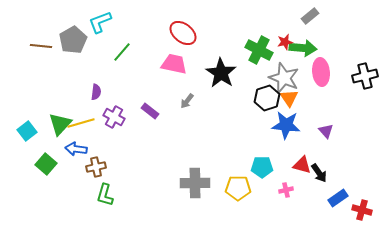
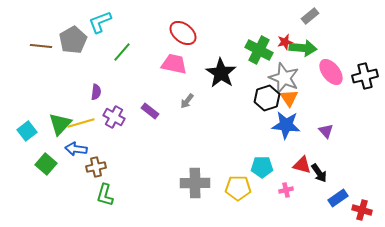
pink ellipse: moved 10 px right; rotated 32 degrees counterclockwise
